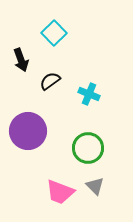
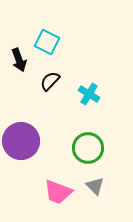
cyan square: moved 7 px left, 9 px down; rotated 20 degrees counterclockwise
black arrow: moved 2 px left
black semicircle: rotated 10 degrees counterclockwise
cyan cross: rotated 10 degrees clockwise
purple circle: moved 7 px left, 10 px down
pink trapezoid: moved 2 px left
